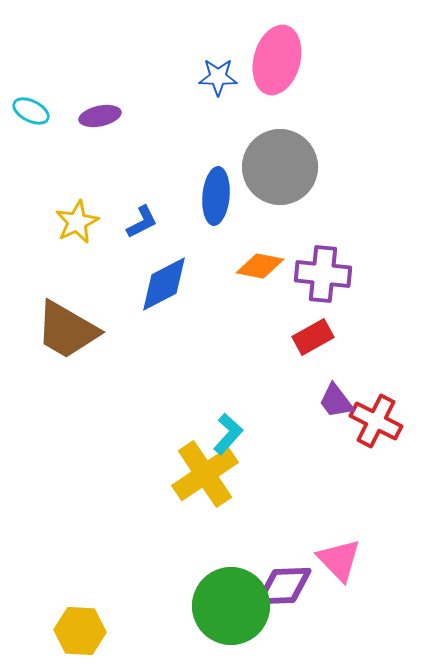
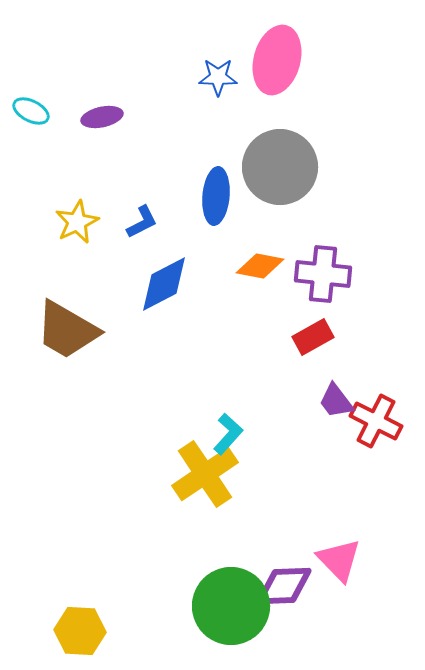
purple ellipse: moved 2 px right, 1 px down
